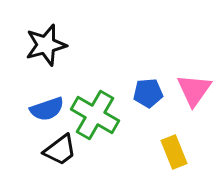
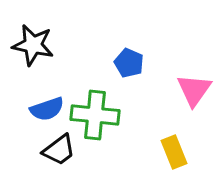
black star: moved 13 px left; rotated 27 degrees clockwise
blue pentagon: moved 19 px left, 30 px up; rotated 28 degrees clockwise
green cross: rotated 24 degrees counterclockwise
black trapezoid: moved 1 px left
